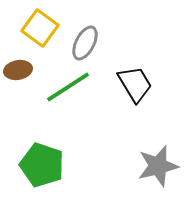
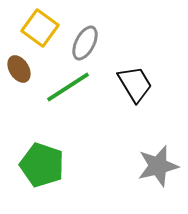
brown ellipse: moved 1 px right, 1 px up; rotated 68 degrees clockwise
